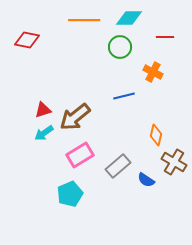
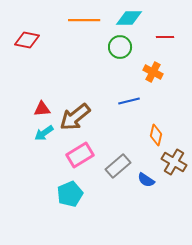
blue line: moved 5 px right, 5 px down
red triangle: moved 1 px left, 1 px up; rotated 12 degrees clockwise
